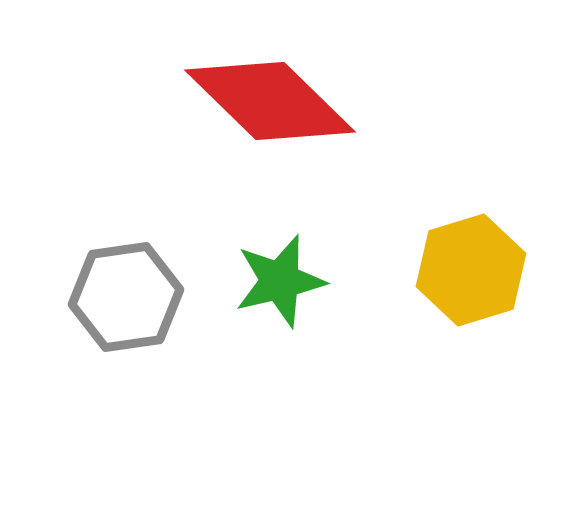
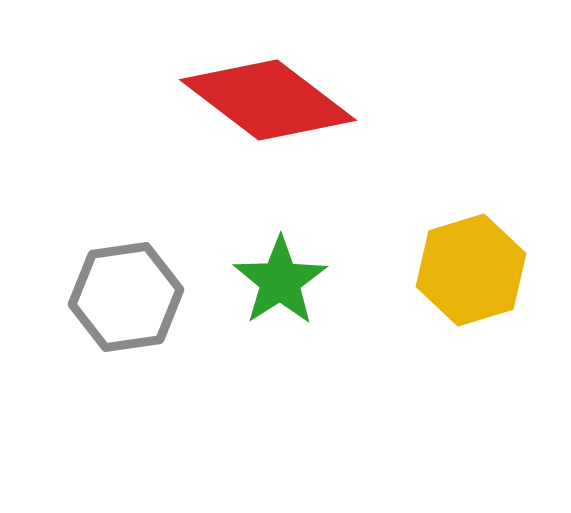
red diamond: moved 2 px left, 1 px up; rotated 7 degrees counterclockwise
green star: rotated 20 degrees counterclockwise
